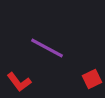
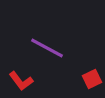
red L-shape: moved 2 px right, 1 px up
